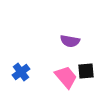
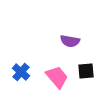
blue cross: rotated 12 degrees counterclockwise
pink trapezoid: moved 9 px left
